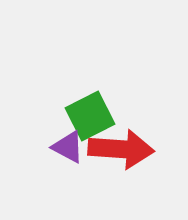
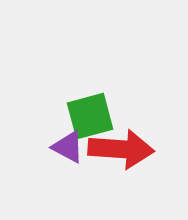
green square: rotated 12 degrees clockwise
